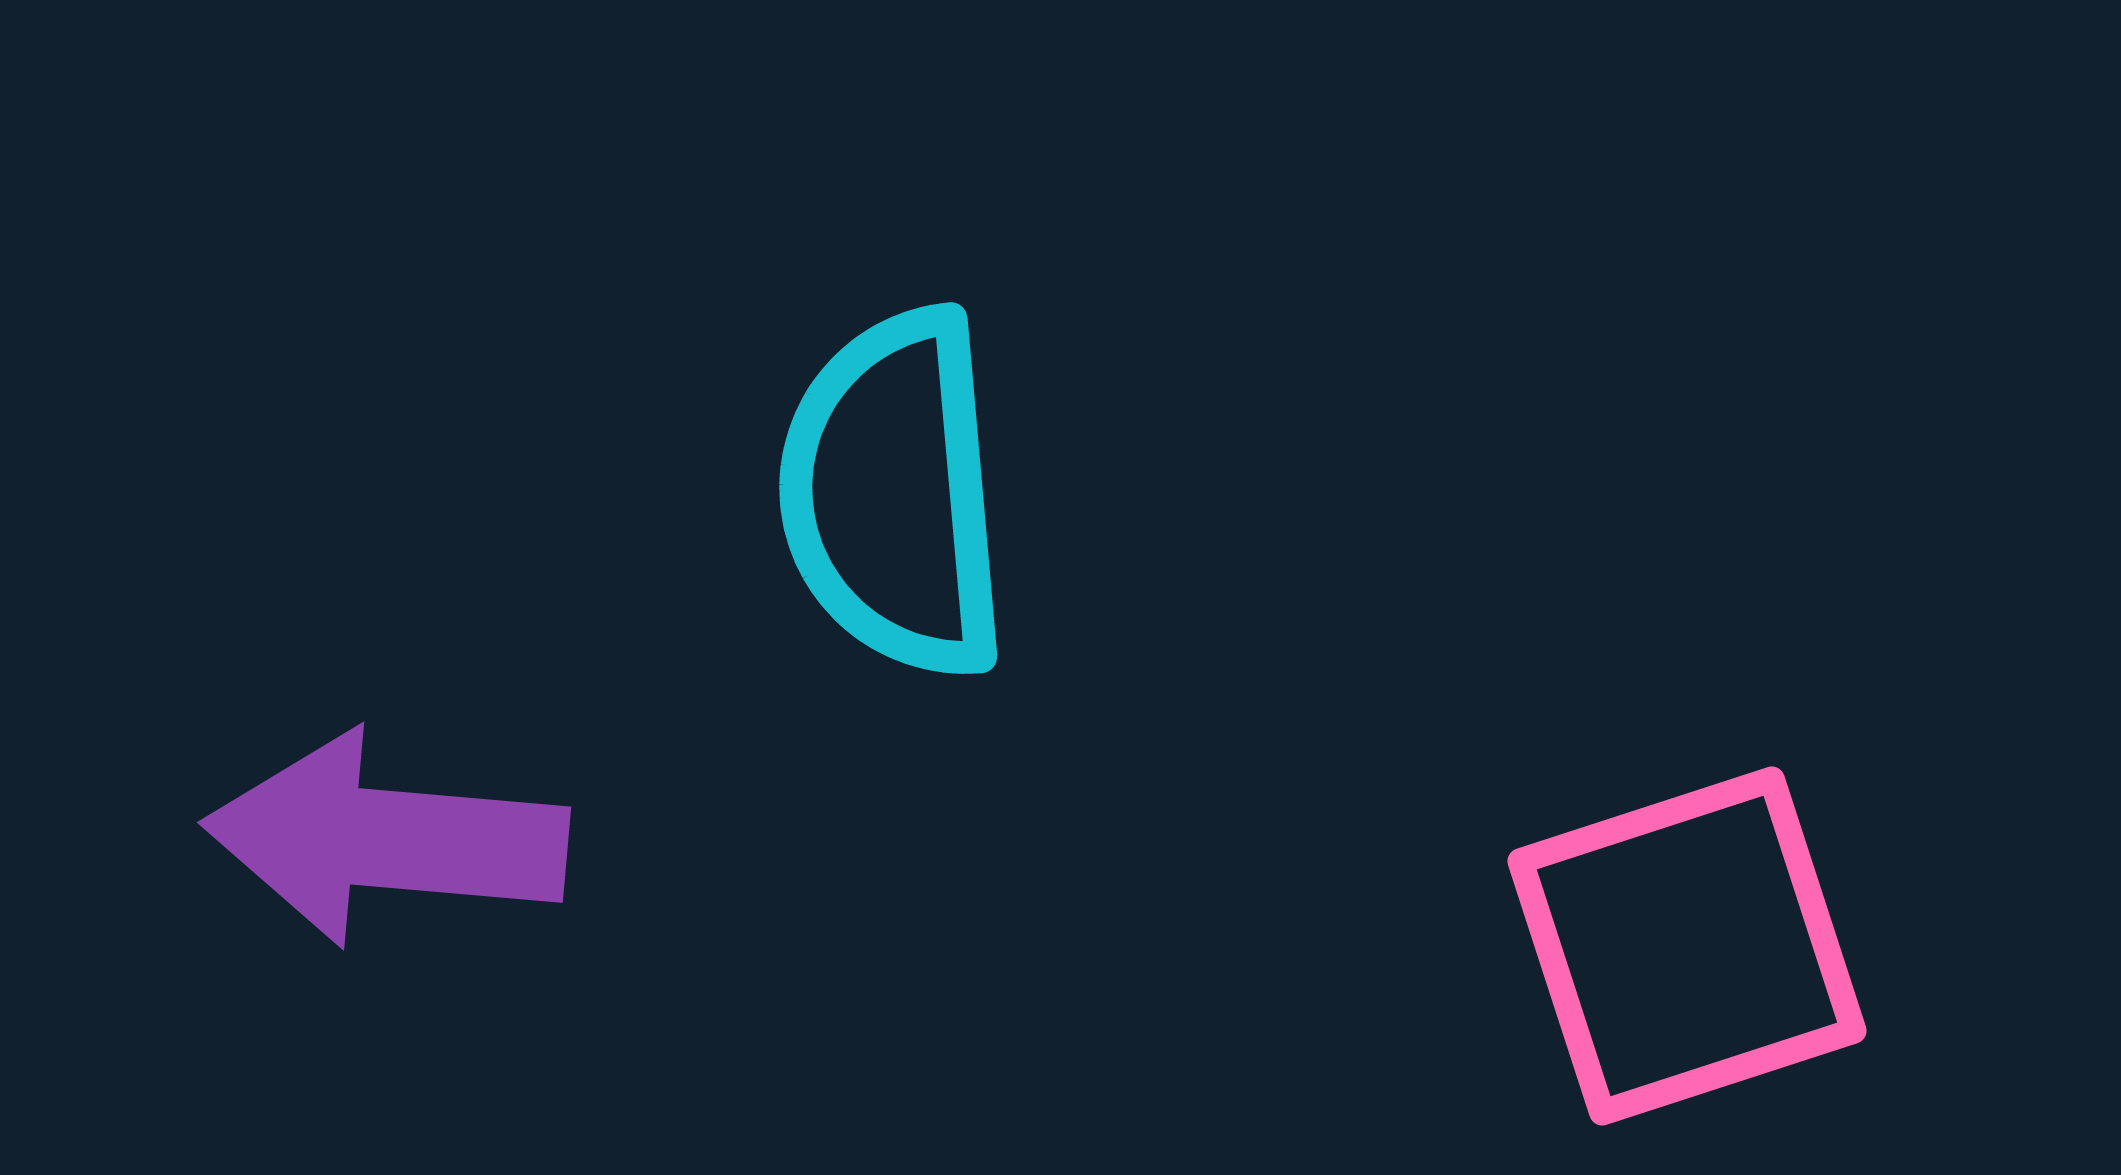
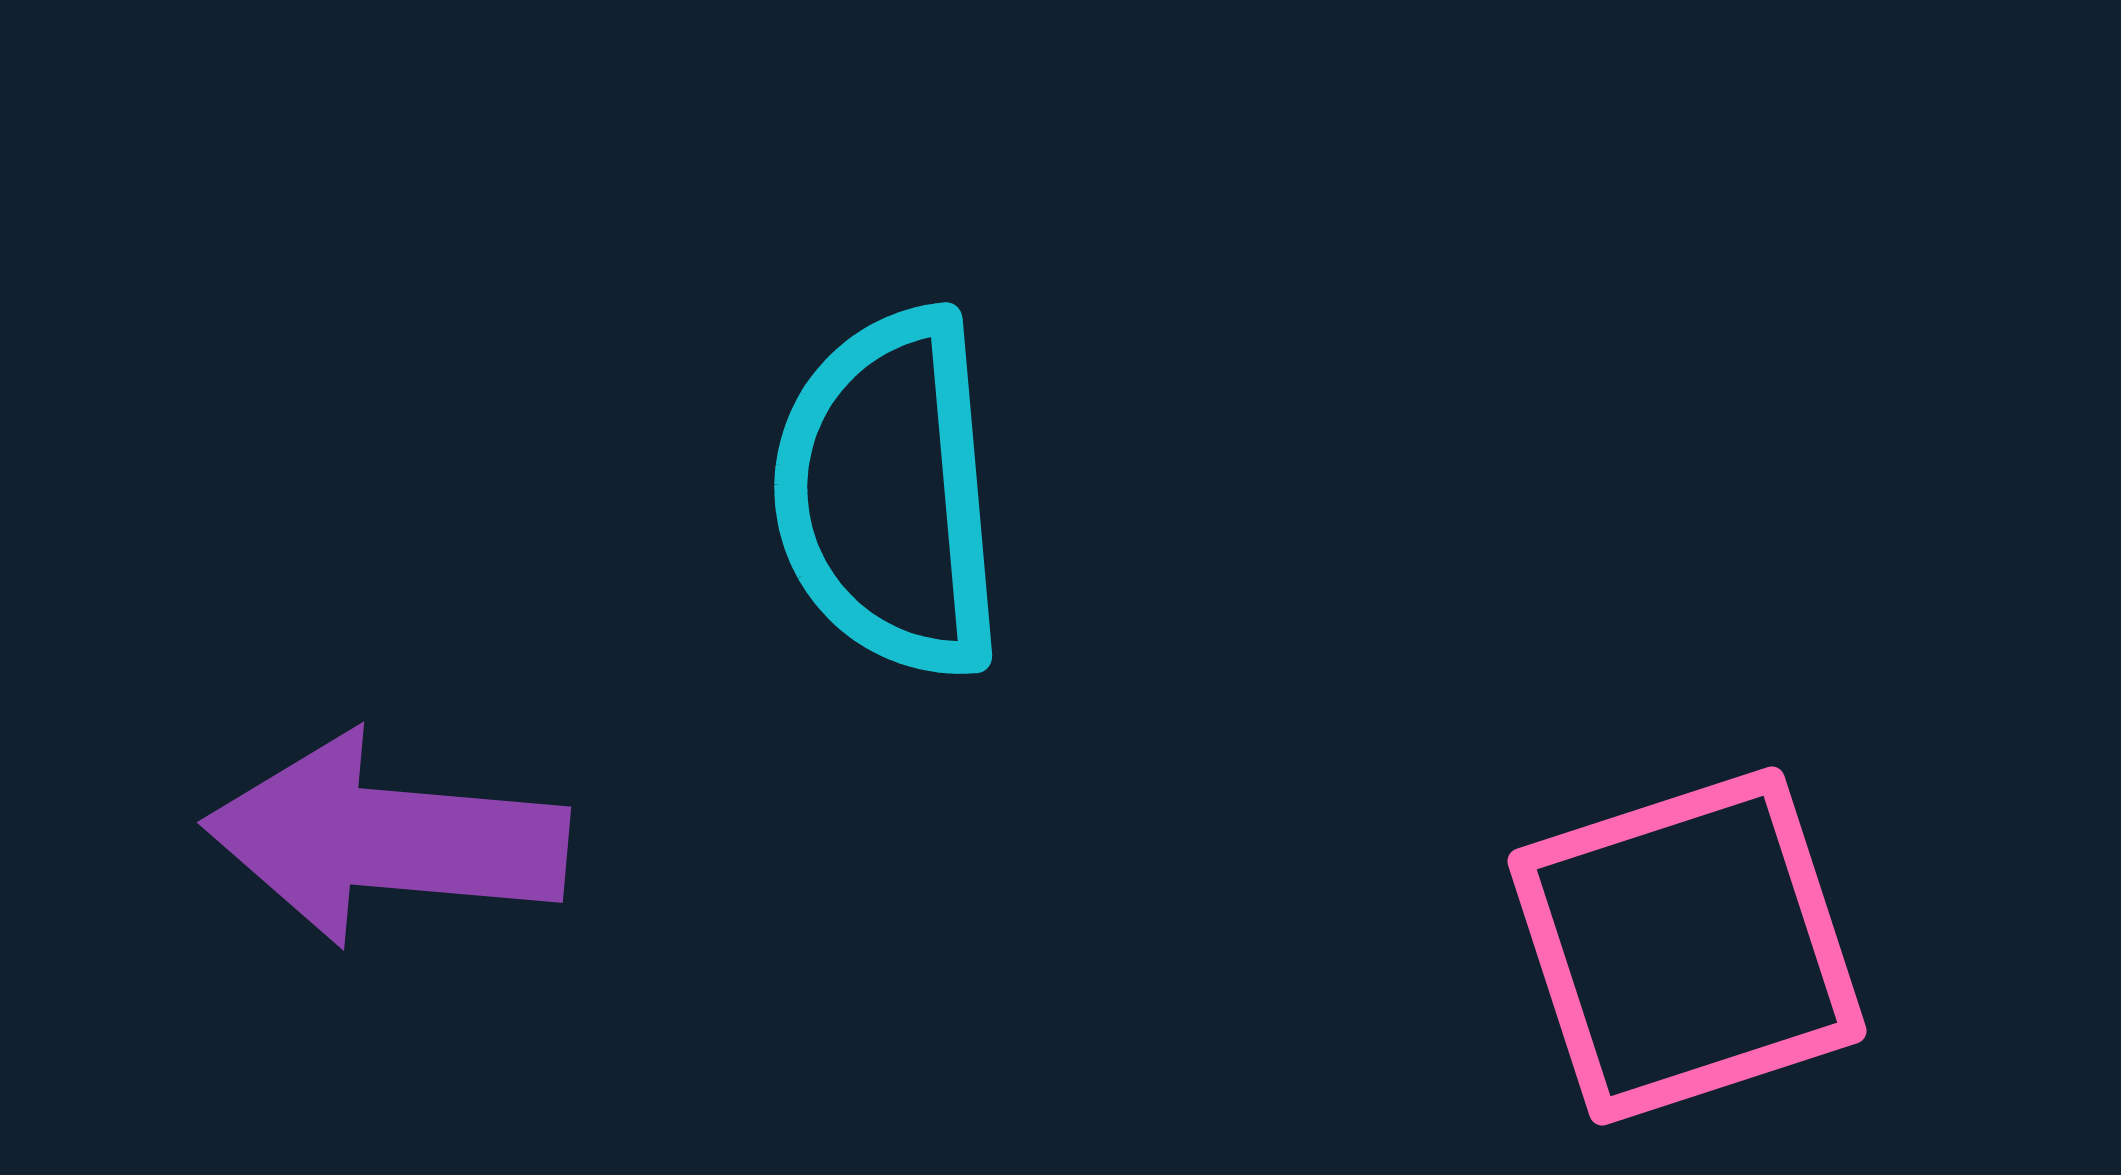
cyan semicircle: moved 5 px left
